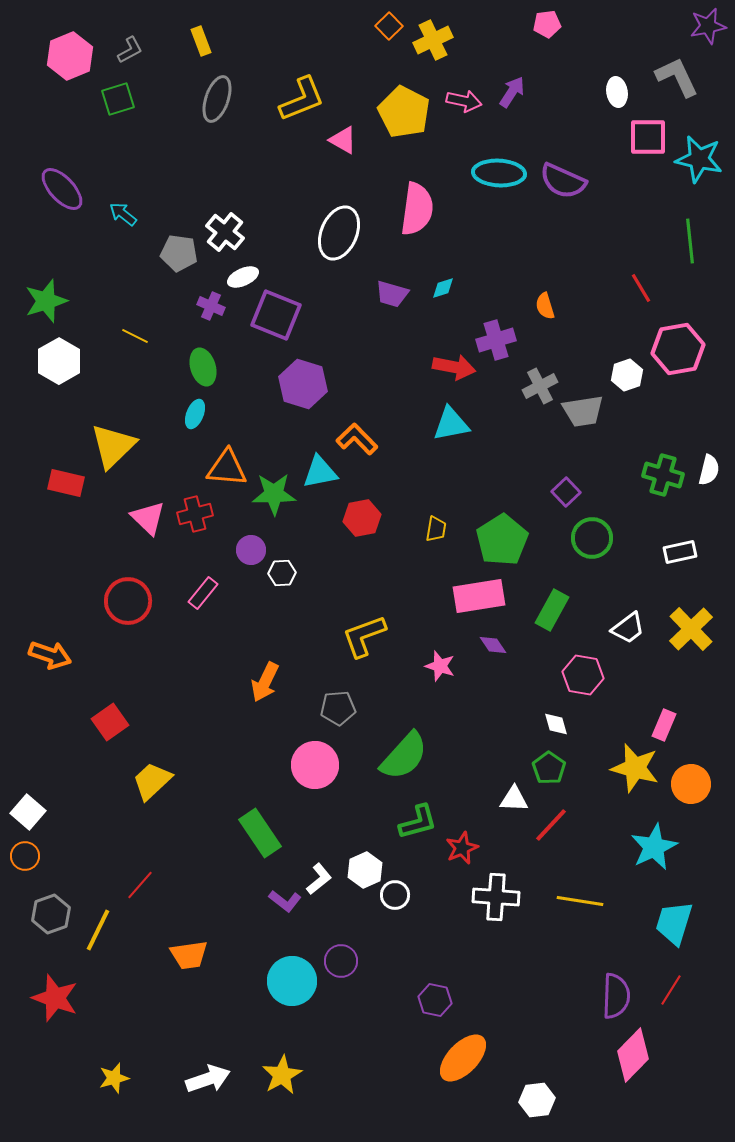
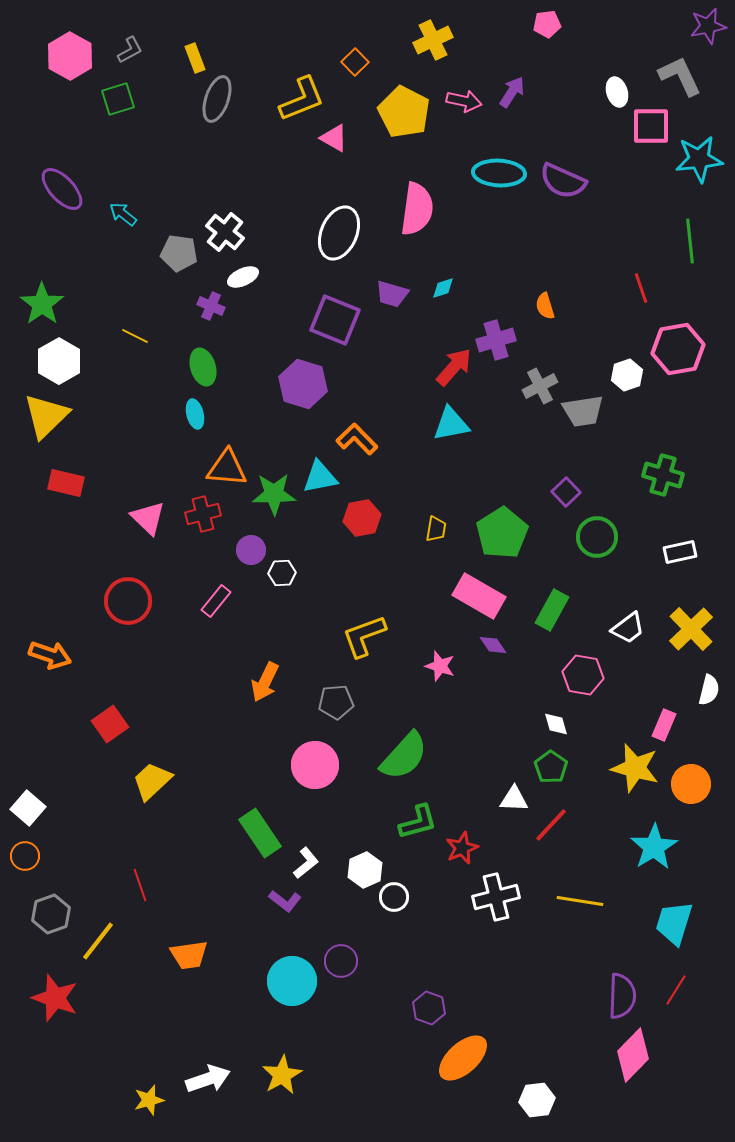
orange square at (389, 26): moved 34 px left, 36 px down
yellow rectangle at (201, 41): moved 6 px left, 17 px down
pink hexagon at (70, 56): rotated 9 degrees counterclockwise
gray L-shape at (677, 77): moved 3 px right, 1 px up
white ellipse at (617, 92): rotated 8 degrees counterclockwise
pink square at (648, 137): moved 3 px right, 11 px up
pink triangle at (343, 140): moved 9 px left, 2 px up
cyan star at (699, 159): rotated 18 degrees counterclockwise
red line at (641, 288): rotated 12 degrees clockwise
green star at (46, 301): moved 4 px left, 3 px down; rotated 18 degrees counterclockwise
purple square at (276, 315): moved 59 px right, 5 px down
red arrow at (454, 367): rotated 60 degrees counterclockwise
cyan ellipse at (195, 414): rotated 36 degrees counterclockwise
yellow triangle at (113, 446): moved 67 px left, 30 px up
white semicircle at (709, 470): moved 220 px down
cyan triangle at (320, 472): moved 5 px down
red cross at (195, 514): moved 8 px right
green circle at (592, 538): moved 5 px right, 1 px up
green pentagon at (502, 540): moved 7 px up
pink rectangle at (203, 593): moved 13 px right, 8 px down
pink rectangle at (479, 596): rotated 39 degrees clockwise
gray pentagon at (338, 708): moved 2 px left, 6 px up
red square at (110, 722): moved 2 px down
green pentagon at (549, 768): moved 2 px right, 1 px up
white square at (28, 812): moved 4 px up
cyan star at (654, 847): rotated 6 degrees counterclockwise
white L-shape at (319, 879): moved 13 px left, 16 px up
red line at (140, 885): rotated 60 degrees counterclockwise
white circle at (395, 895): moved 1 px left, 2 px down
white cross at (496, 897): rotated 18 degrees counterclockwise
yellow line at (98, 930): moved 11 px down; rotated 12 degrees clockwise
red line at (671, 990): moved 5 px right
purple semicircle at (616, 996): moved 6 px right
purple hexagon at (435, 1000): moved 6 px left, 8 px down; rotated 8 degrees clockwise
orange ellipse at (463, 1058): rotated 4 degrees clockwise
yellow star at (114, 1078): moved 35 px right, 22 px down
